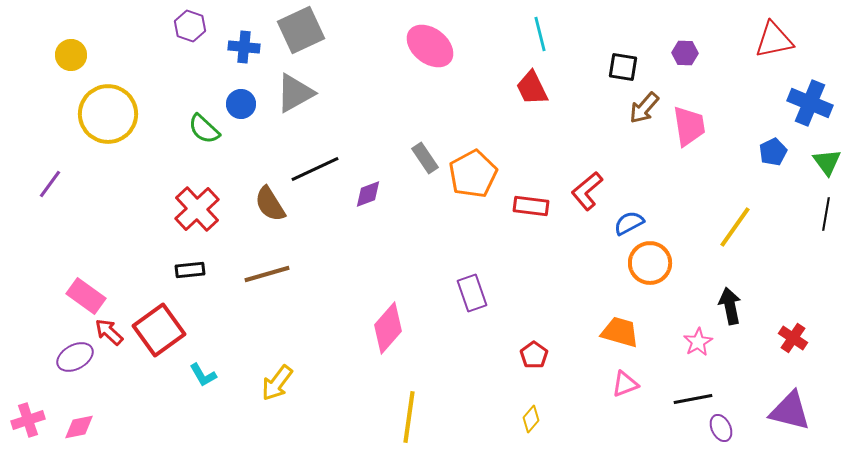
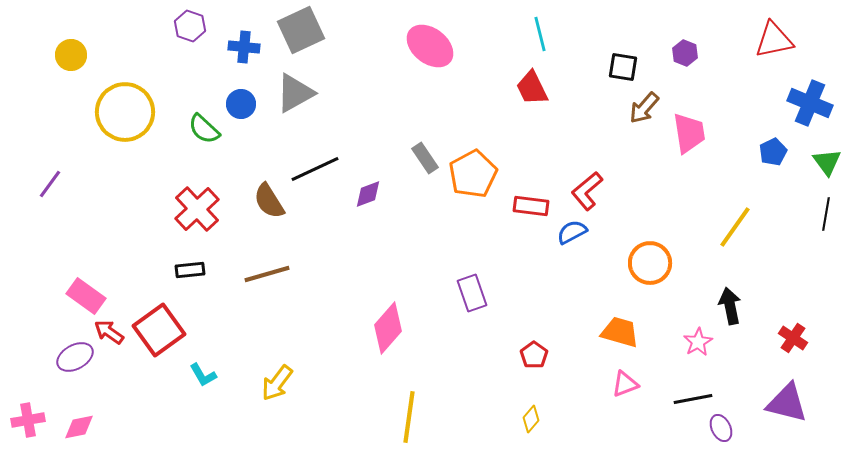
purple hexagon at (685, 53): rotated 20 degrees clockwise
yellow circle at (108, 114): moved 17 px right, 2 px up
pink trapezoid at (689, 126): moved 7 px down
brown semicircle at (270, 204): moved 1 px left, 3 px up
blue semicircle at (629, 223): moved 57 px left, 9 px down
red arrow at (109, 332): rotated 8 degrees counterclockwise
purple triangle at (790, 411): moved 3 px left, 8 px up
pink cross at (28, 420): rotated 8 degrees clockwise
